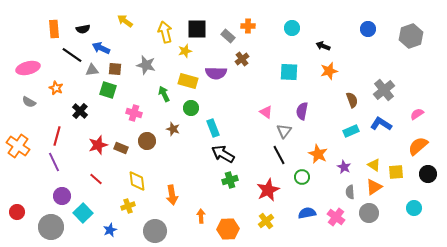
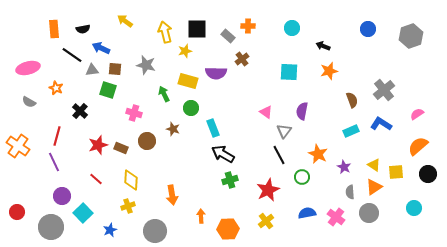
yellow diamond at (137, 181): moved 6 px left, 1 px up; rotated 10 degrees clockwise
